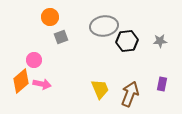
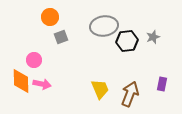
gray star: moved 7 px left, 4 px up; rotated 16 degrees counterclockwise
orange diamond: rotated 50 degrees counterclockwise
